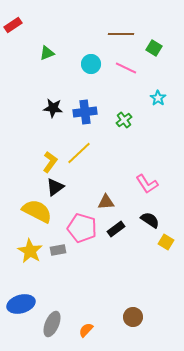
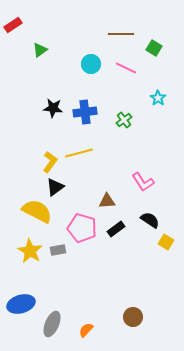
green triangle: moved 7 px left, 3 px up; rotated 14 degrees counterclockwise
yellow line: rotated 28 degrees clockwise
pink L-shape: moved 4 px left, 2 px up
brown triangle: moved 1 px right, 1 px up
